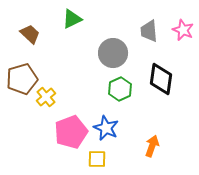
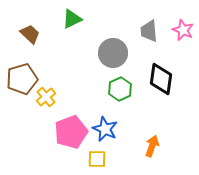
blue star: moved 1 px left, 1 px down
